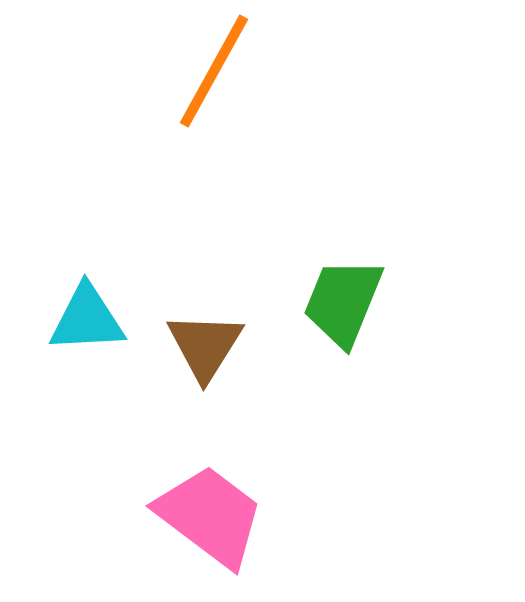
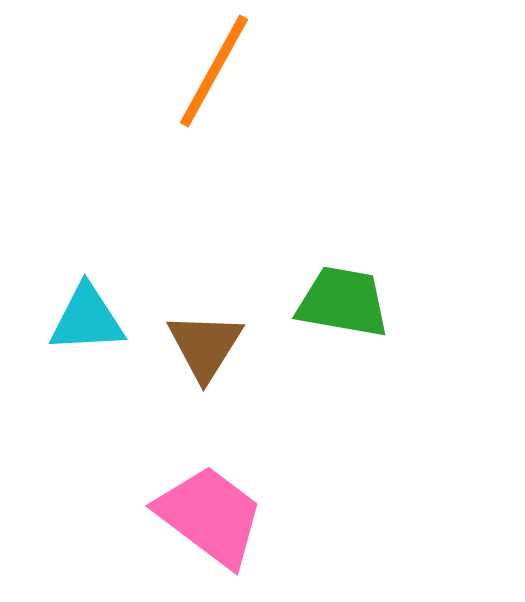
green trapezoid: rotated 78 degrees clockwise
